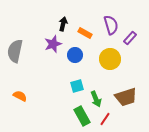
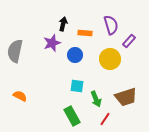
orange rectangle: rotated 24 degrees counterclockwise
purple rectangle: moved 1 px left, 3 px down
purple star: moved 1 px left, 1 px up
cyan square: rotated 24 degrees clockwise
green rectangle: moved 10 px left
